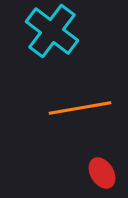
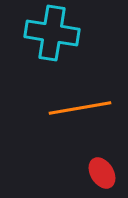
cyan cross: moved 2 px down; rotated 28 degrees counterclockwise
